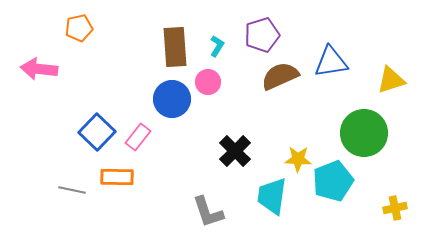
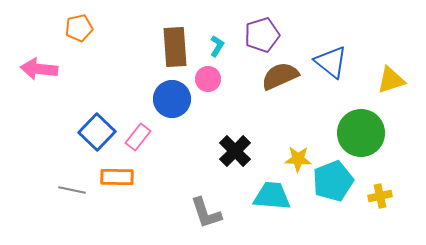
blue triangle: rotated 48 degrees clockwise
pink circle: moved 3 px up
green circle: moved 3 px left
cyan trapezoid: rotated 87 degrees clockwise
yellow cross: moved 15 px left, 12 px up
gray L-shape: moved 2 px left, 1 px down
